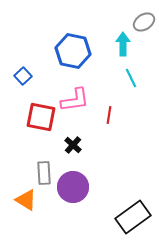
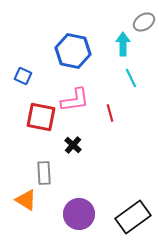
blue square: rotated 24 degrees counterclockwise
red line: moved 1 px right, 2 px up; rotated 24 degrees counterclockwise
purple circle: moved 6 px right, 27 px down
